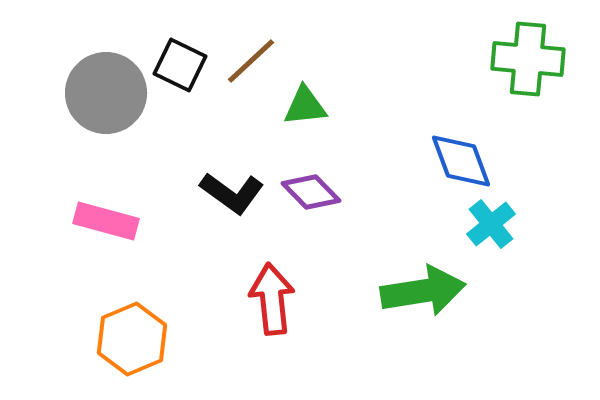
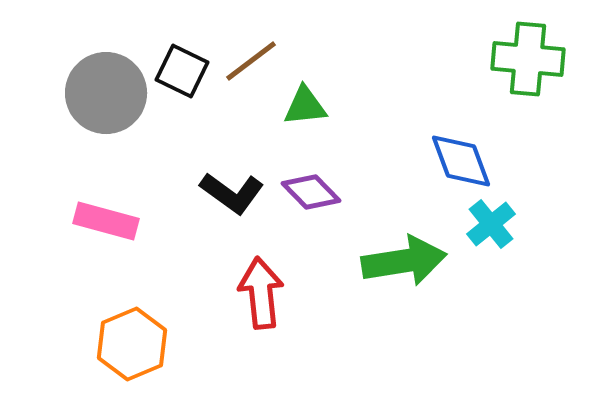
brown line: rotated 6 degrees clockwise
black square: moved 2 px right, 6 px down
green arrow: moved 19 px left, 30 px up
red arrow: moved 11 px left, 6 px up
orange hexagon: moved 5 px down
